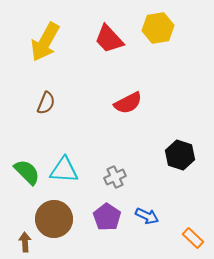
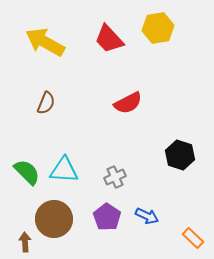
yellow arrow: rotated 90 degrees clockwise
